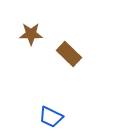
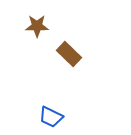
brown star: moved 6 px right, 8 px up
